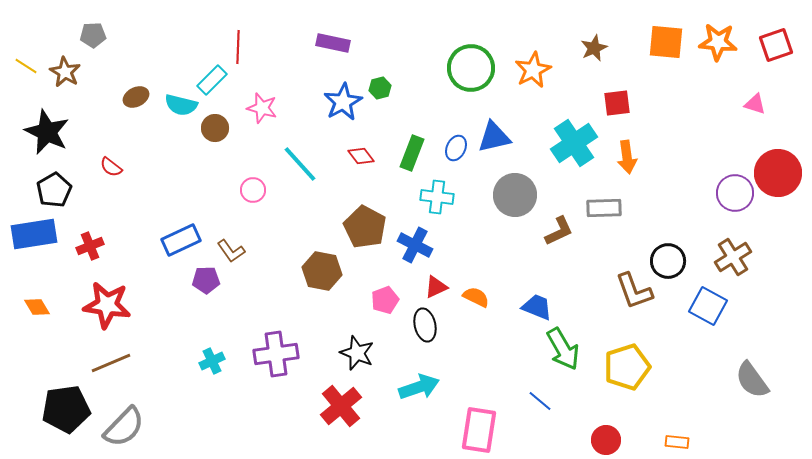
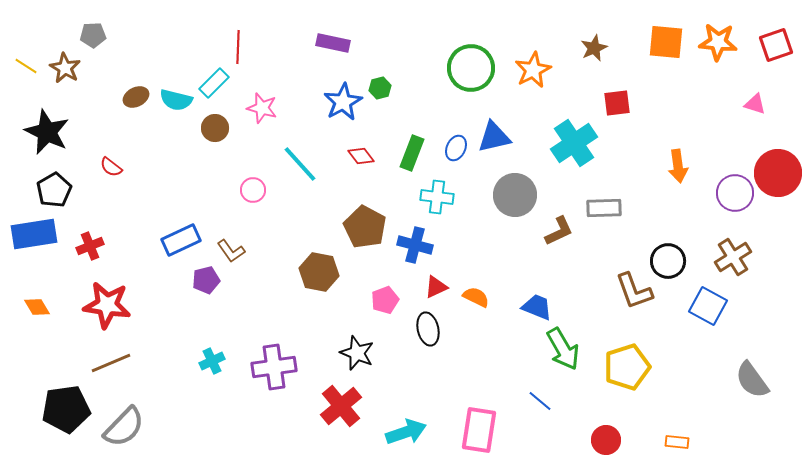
brown star at (65, 72): moved 4 px up
cyan rectangle at (212, 80): moved 2 px right, 3 px down
cyan semicircle at (181, 105): moved 5 px left, 5 px up
orange arrow at (627, 157): moved 51 px right, 9 px down
blue cross at (415, 245): rotated 12 degrees counterclockwise
brown hexagon at (322, 271): moved 3 px left, 1 px down
purple pentagon at (206, 280): rotated 12 degrees counterclockwise
black ellipse at (425, 325): moved 3 px right, 4 px down
purple cross at (276, 354): moved 2 px left, 13 px down
cyan arrow at (419, 387): moved 13 px left, 45 px down
